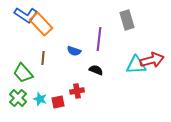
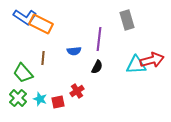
blue L-shape: moved 1 px left, 2 px down
orange rectangle: rotated 20 degrees counterclockwise
blue semicircle: rotated 24 degrees counterclockwise
black semicircle: moved 1 px right, 3 px up; rotated 96 degrees clockwise
red cross: rotated 24 degrees counterclockwise
